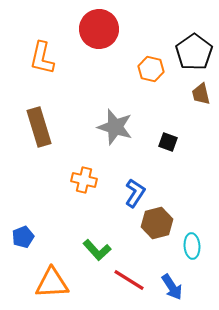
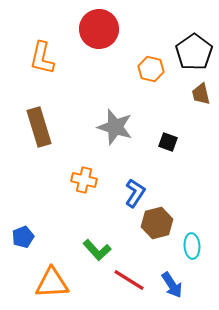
blue arrow: moved 2 px up
